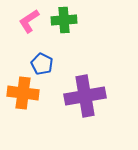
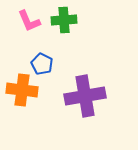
pink L-shape: rotated 80 degrees counterclockwise
orange cross: moved 1 px left, 3 px up
